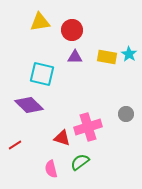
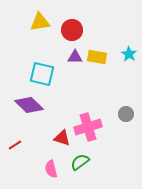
yellow rectangle: moved 10 px left
